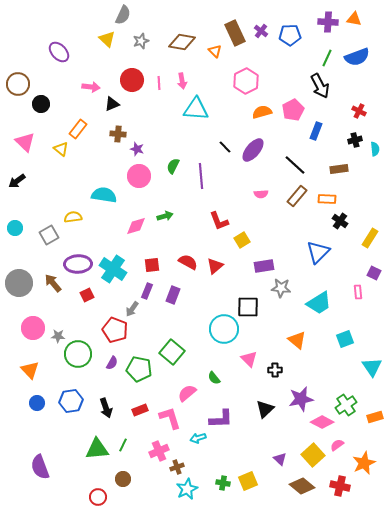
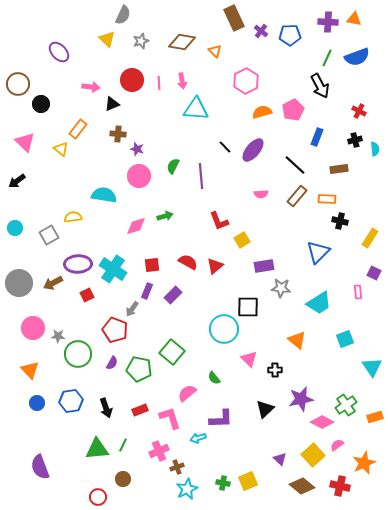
brown rectangle at (235, 33): moved 1 px left, 15 px up
blue rectangle at (316, 131): moved 1 px right, 6 px down
black cross at (340, 221): rotated 21 degrees counterclockwise
brown arrow at (53, 283): rotated 78 degrees counterclockwise
purple rectangle at (173, 295): rotated 24 degrees clockwise
